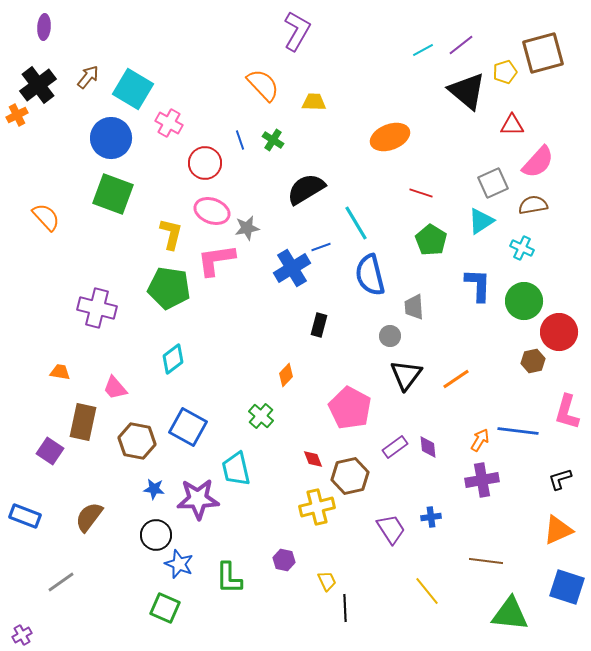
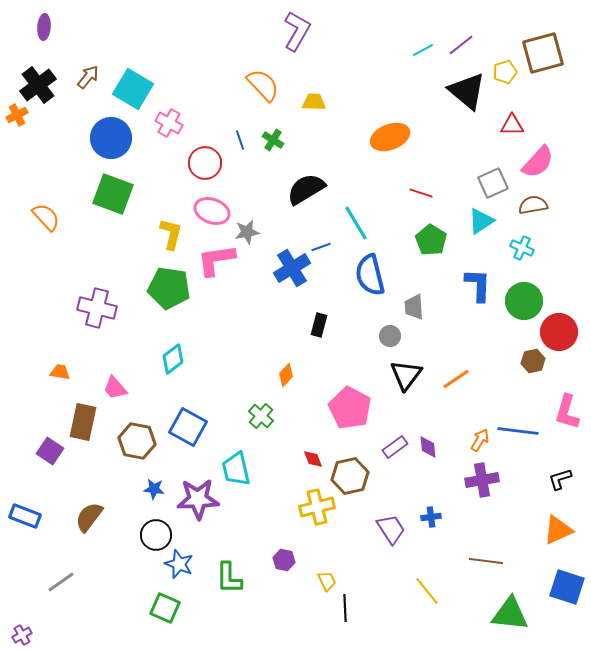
gray star at (247, 228): moved 4 px down
